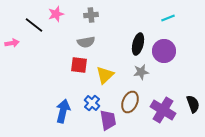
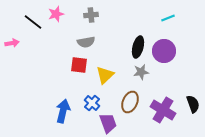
black line: moved 1 px left, 3 px up
black ellipse: moved 3 px down
purple trapezoid: moved 3 px down; rotated 10 degrees counterclockwise
